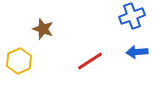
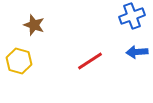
brown star: moved 9 px left, 4 px up
yellow hexagon: rotated 20 degrees counterclockwise
